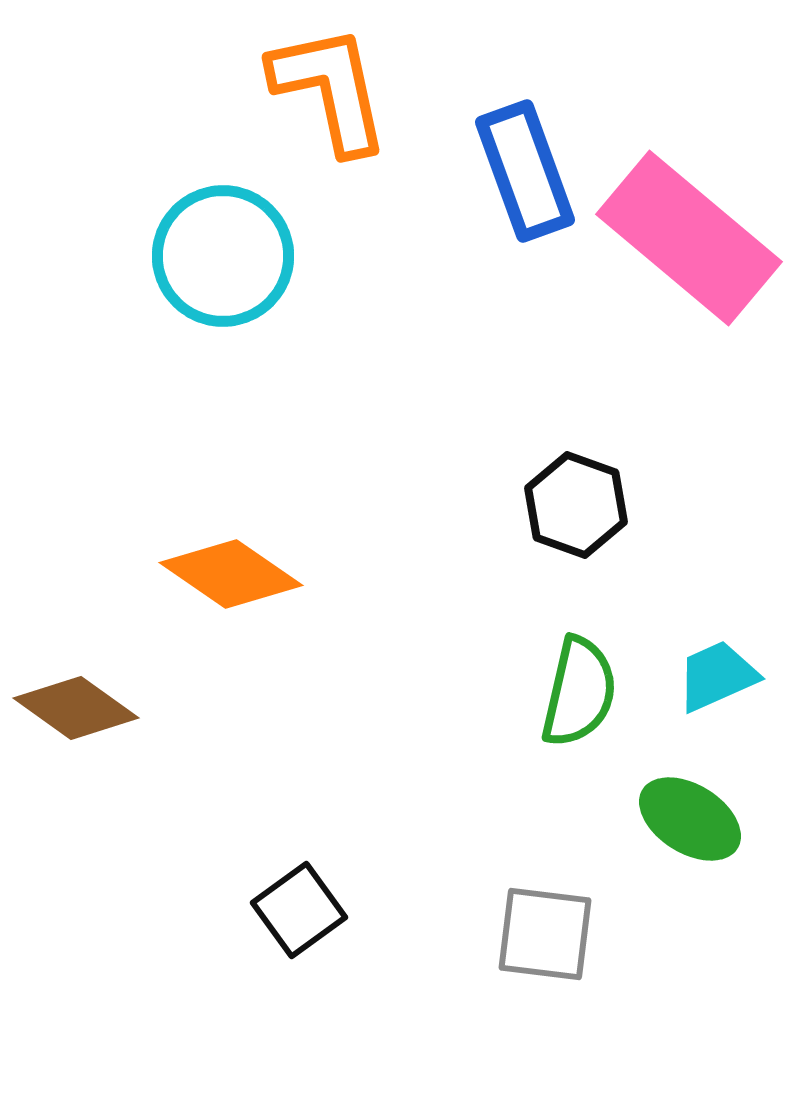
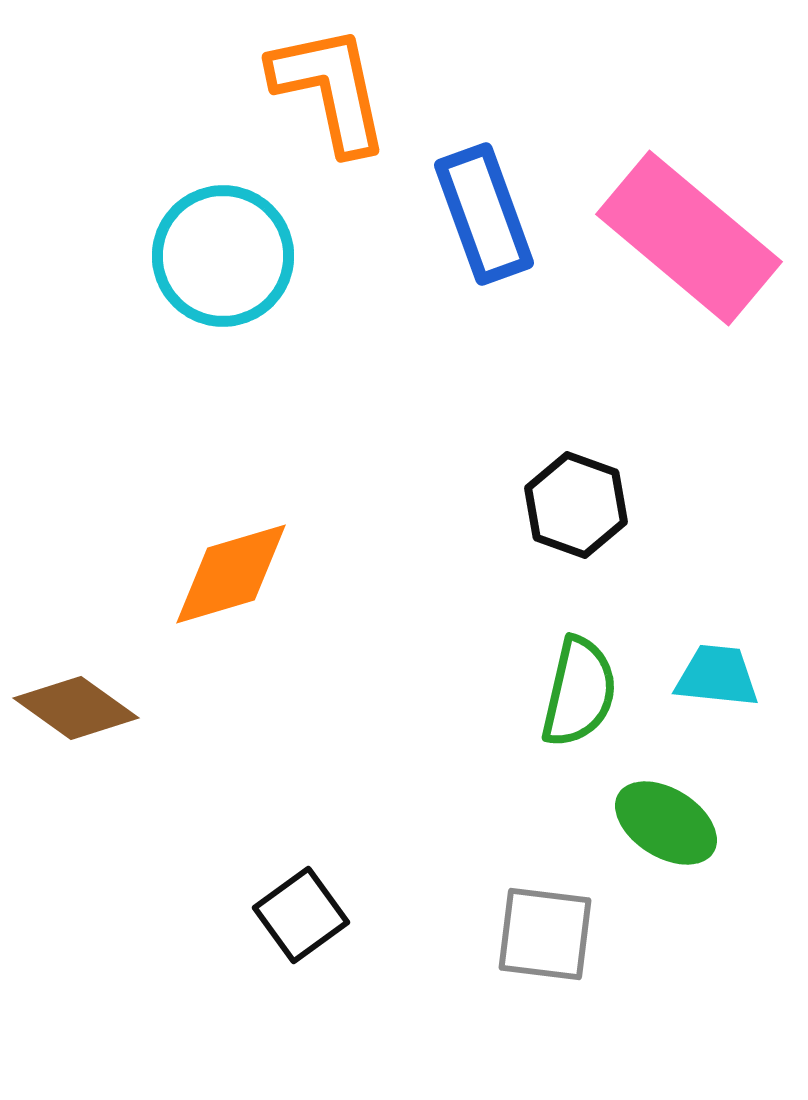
blue rectangle: moved 41 px left, 43 px down
orange diamond: rotated 51 degrees counterclockwise
cyan trapezoid: rotated 30 degrees clockwise
green ellipse: moved 24 px left, 4 px down
black square: moved 2 px right, 5 px down
